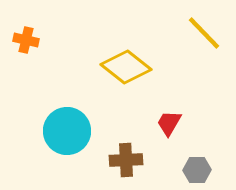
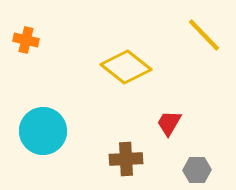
yellow line: moved 2 px down
cyan circle: moved 24 px left
brown cross: moved 1 px up
